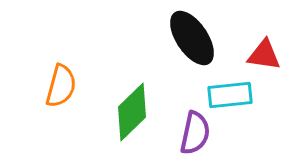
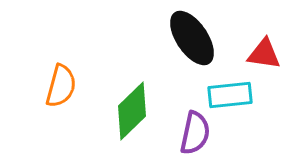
red triangle: moved 1 px up
green diamond: moved 1 px up
